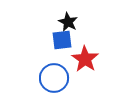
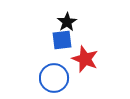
black star: moved 1 px left; rotated 12 degrees clockwise
red star: rotated 12 degrees counterclockwise
